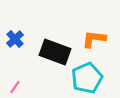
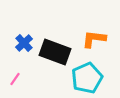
blue cross: moved 9 px right, 4 px down
pink line: moved 8 px up
